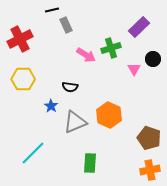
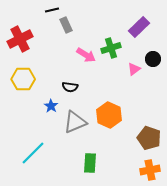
pink triangle: rotated 24 degrees clockwise
